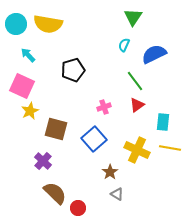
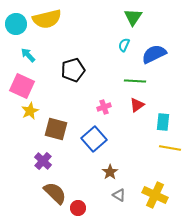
yellow semicircle: moved 1 px left, 5 px up; rotated 24 degrees counterclockwise
green line: rotated 50 degrees counterclockwise
yellow cross: moved 18 px right, 45 px down
gray triangle: moved 2 px right, 1 px down
